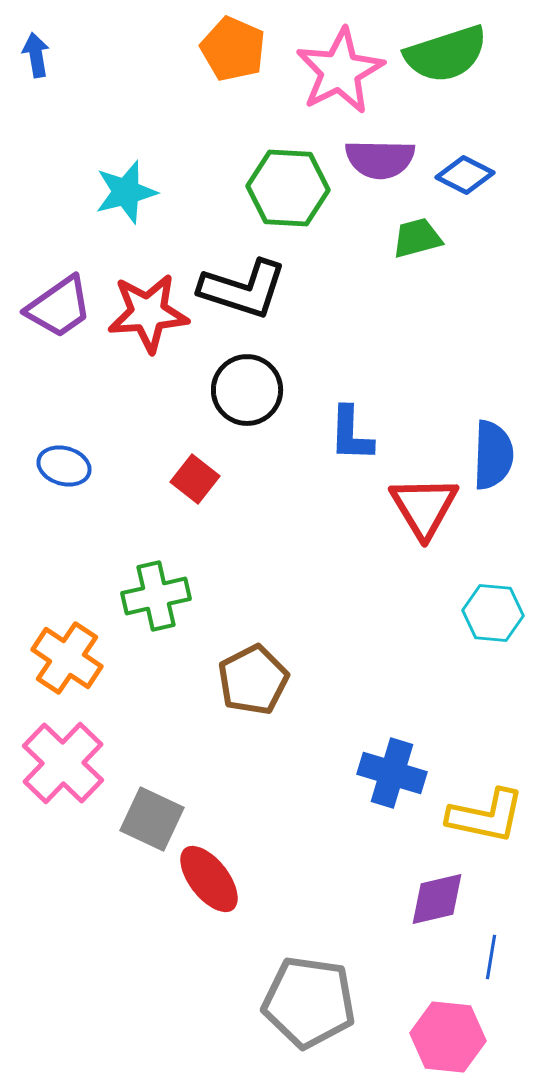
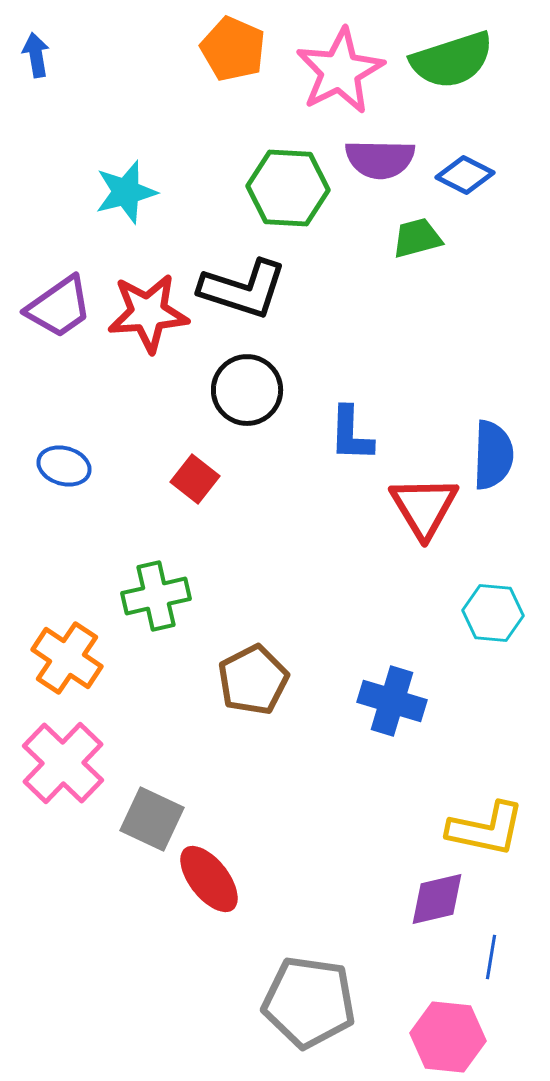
green semicircle: moved 6 px right, 6 px down
blue cross: moved 72 px up
yellow L-shape: moved 13 px down
